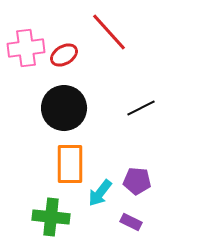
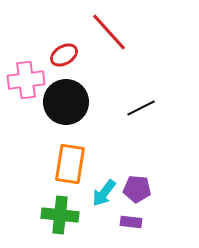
pink cross: moved 32 px down
black circle: moved 2 px right, 6 px up
orange rectangle: rotated 9 degrees clockwise
purple pentagon: moved 8 px down
cyan arrow: moved 4 px right
green cross: moved 9 px right, 2 px up
purple rectangle: rotated 20 degrees counterclockwise
